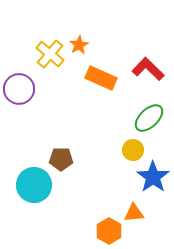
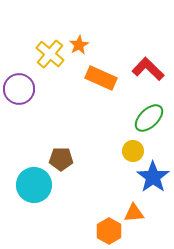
yellow circle: moved 1 px down
